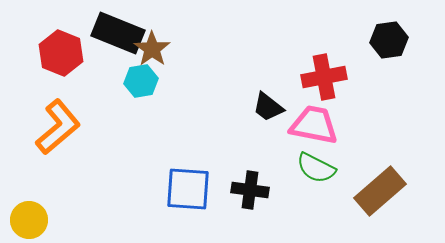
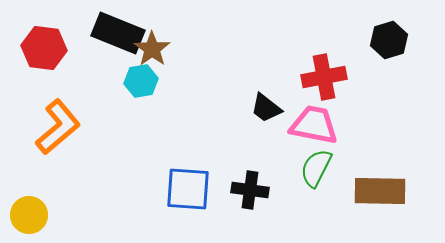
black hexagon: rotated 9 degrees counterclockwise
red hexagon: moved 17 px left, 5 px up; rotated 15 degrees counterclockwise
black trapezoid: moved 2 px left, 1 px down
green semicircle: rotated 90 degrees clockwise
brown rectangle: rotated 42 degrees clockwise
yellow circle: moved 5 px up
